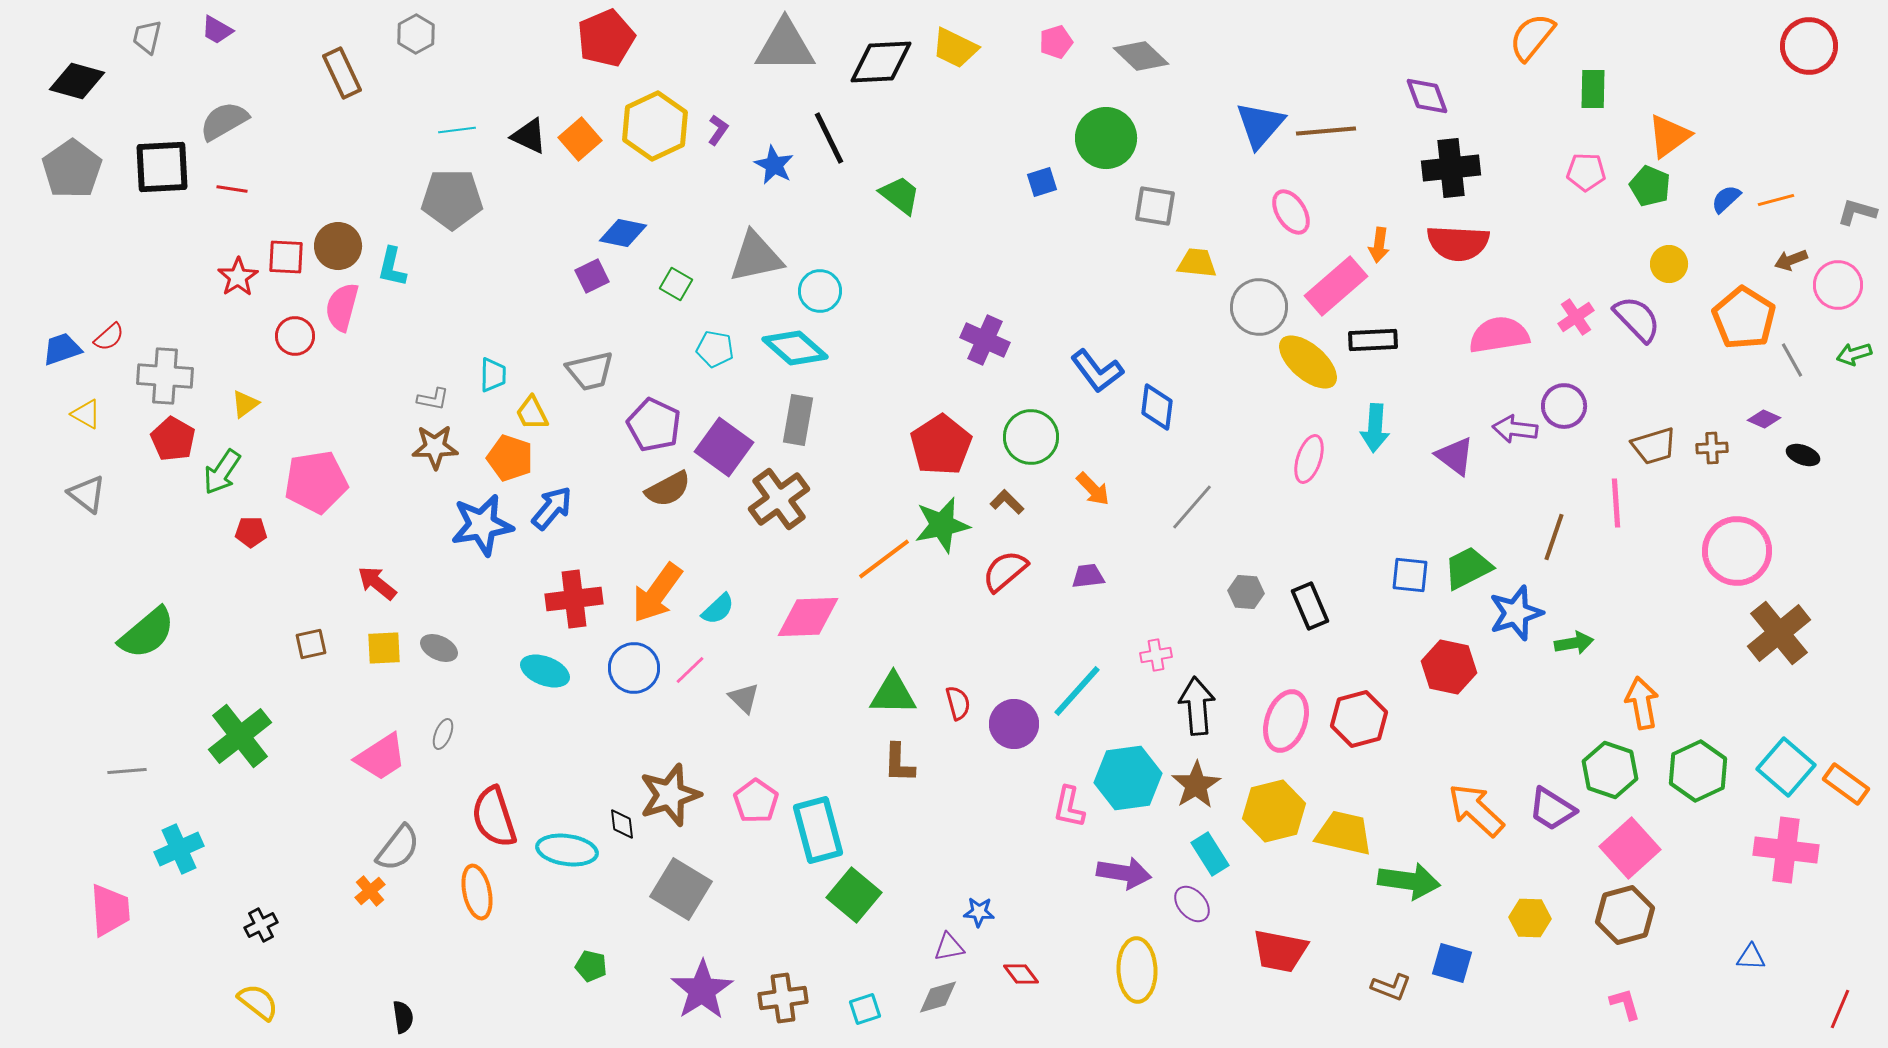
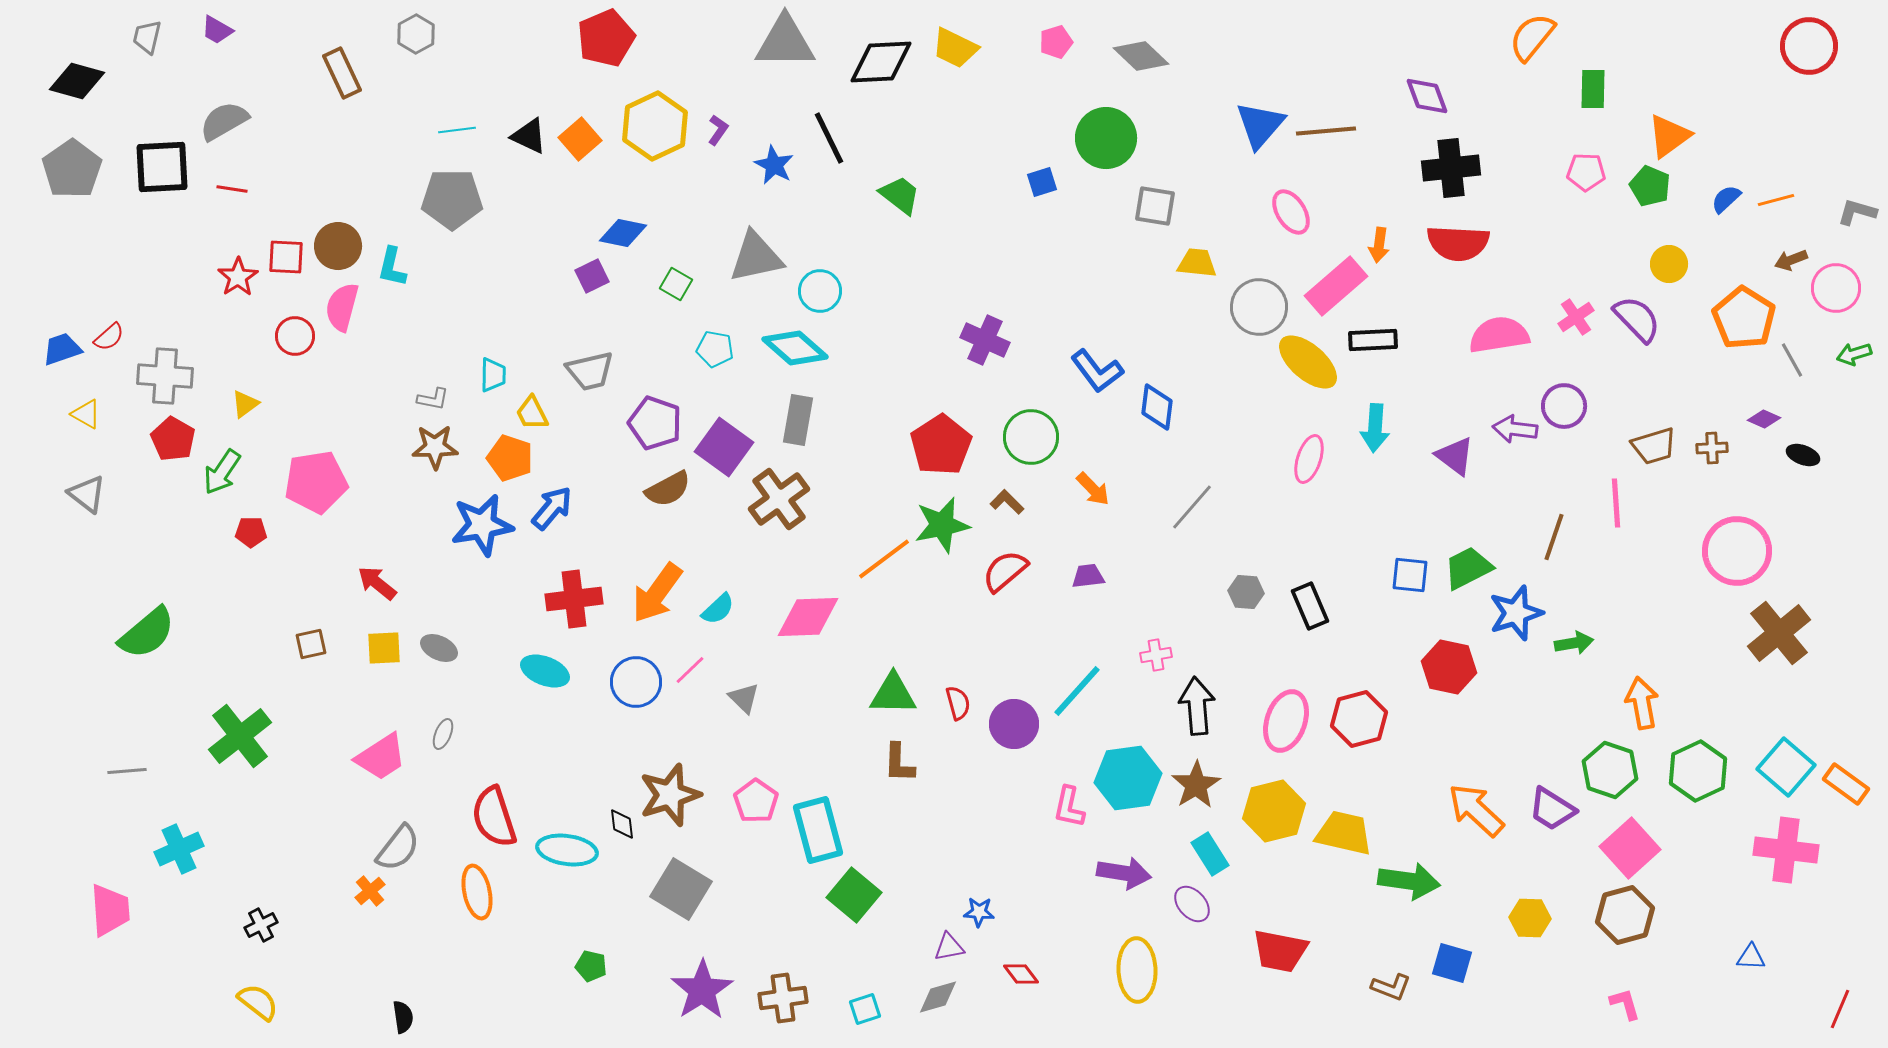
gray triangle at (785, 46): moved 4 px up
pink circle at (1838, 285): moved 2 px left, 3 px down
purple pentagon at (654, 425): moved 1 px right, 2 px up; rotated 6 degrees counterclockwise
blue circle at (634, 668): moved 2 px right, 14 px down
